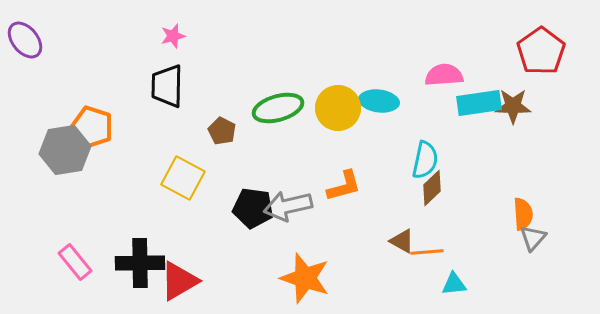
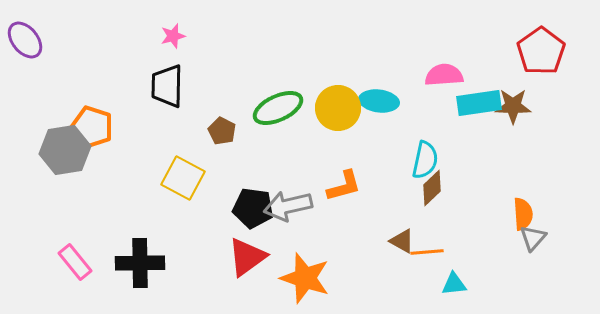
green ellipse: rotated 9 degrees counterclockwise
red triangle: moved 68 px right, 24 px up; rotated 6 degrees counterclockwise
